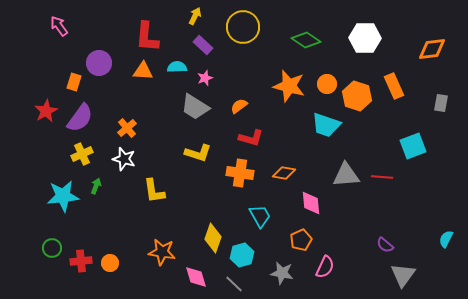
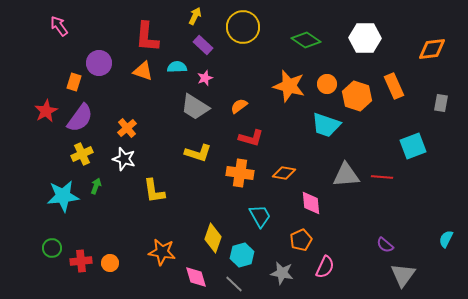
orange triangle at (143, 71): rotated 15 degrees clockwise
